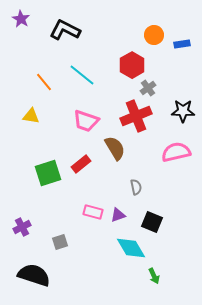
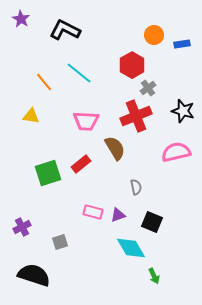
cyan line: moved 3 px left, 2 px up
black star: rotated 15 degrees clockwise
pink trapezoid: rotated 16 degrees counterclockwise
